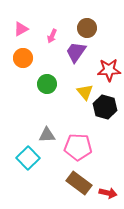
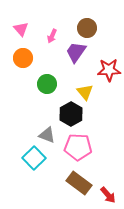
pink triangle: rotated 42 degrees counterclockwise
black hexagon: moved 34 px left, 7 px down; rotated 15 degrees clockwise
gray triangle: rotated 24 degrees clockwise
cyan square: moved 6 px right
red arrow: moved 2 px down; rotated 36 degrees clockwise
